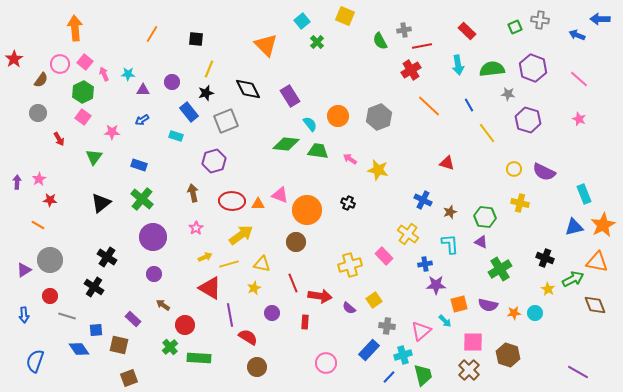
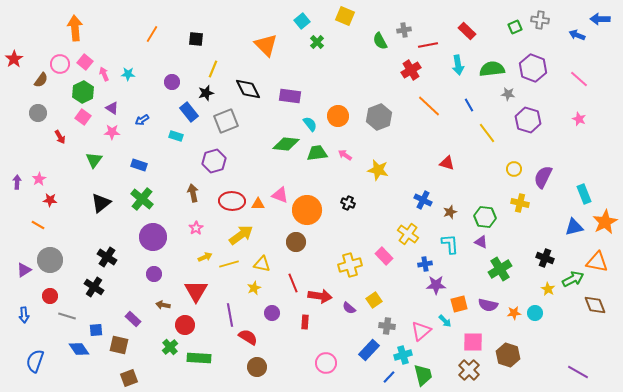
red line at (422, 46): moved 6 px right, 1 px up
yellow line at (209, 69): moved 4 px right
purple triangle at (143, 90): moved 31 px left, 18 px down; rotated 32 degrees clockwise
purple rectangle at (290, 96): rotated 50 degrees counterclockwise
red arrow at (59, 139): moved 1 px right, 2 px up
green trapezoid at (318, 151): moved 1 px left, 2 px down; rotated 15 degrees counterclockwise
green triangle at (94, 157): moved 3 px down
pink arrow at (350, 159): moved 5 px left, 4 px up
purple semicircle at (544, 172): moved 1 px left, 5 px down; rotated 90 degrees clockwise
orange star at (603, 225): moved 2 px right, 3 px up
red triangle at (210, 288): moved 14 px left, 3 px down; rotated 30 degrees clockwise
brown arrow at (163, 305): rotated 24 degrees counterclockwise
